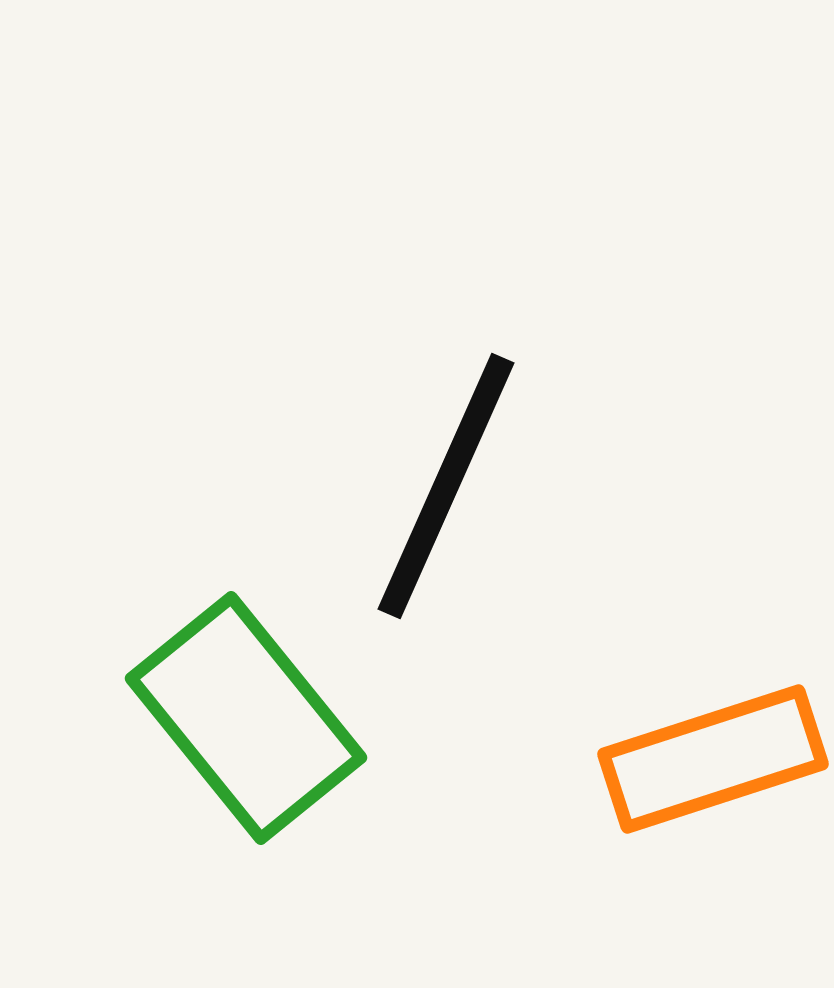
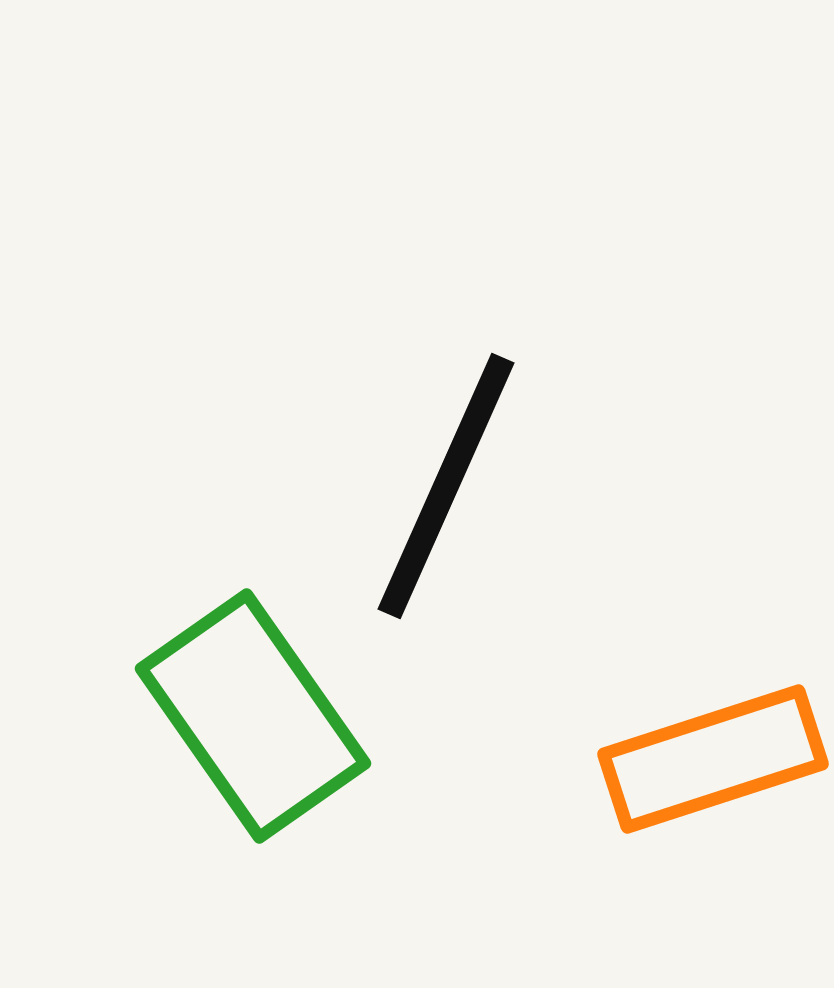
green rectangle: moved 7 px right, 2 px up; rotated 4 degrees clockwise
